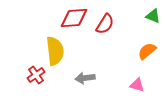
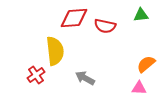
green triangle: moved 12 px left, 1 px up; rotated 28 degrees counterclockwise
red semicircle: moved 2 px down; rotated 70 degrees clockwise
orange semicircle: moved 1 px left, 13 px down
gray arrow: rotated 36 degrees clockwise
pink triangle: moved 2 px right, 3 px down; rotated 14 degrees counterclockwise
